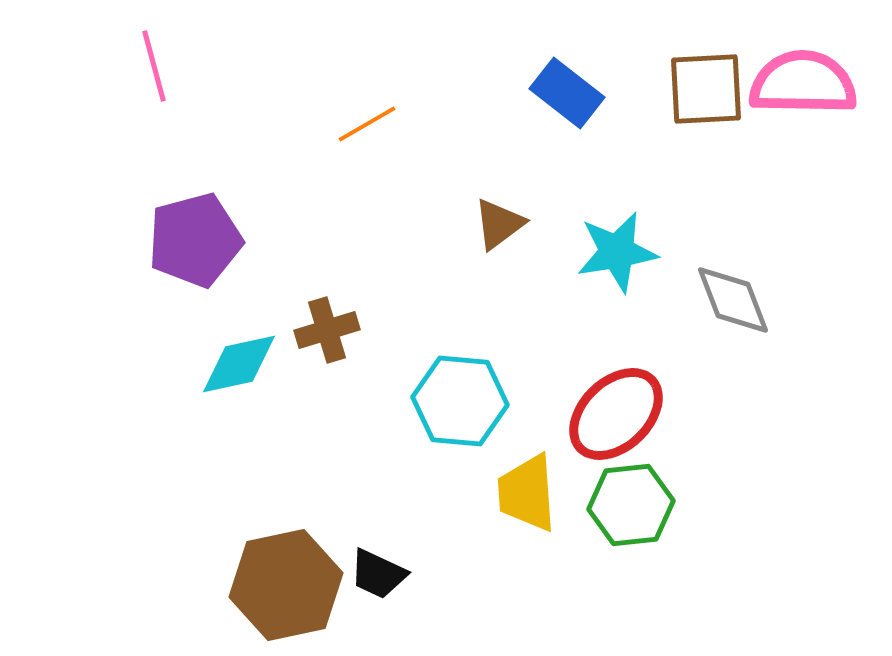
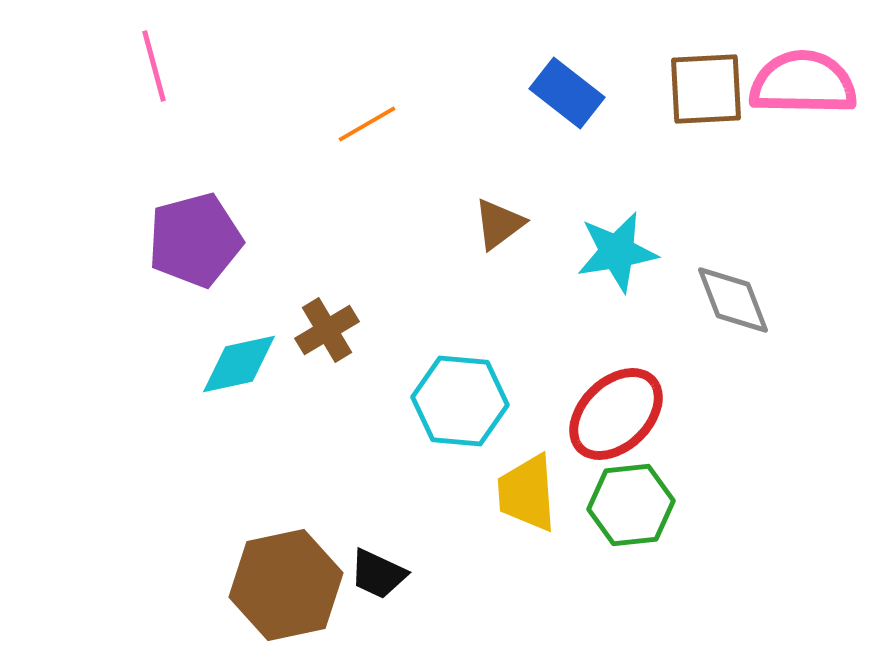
brown cross: rotated 14 degrees counterclockwise
